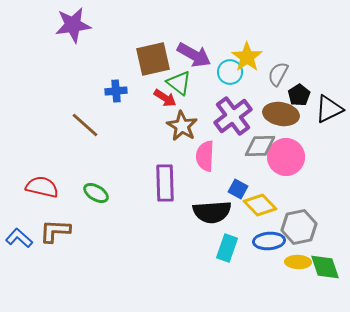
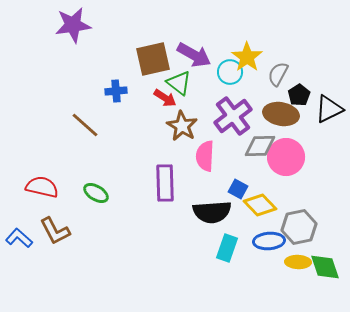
brown L-shape: rotated 120 degrees counterclockwise
